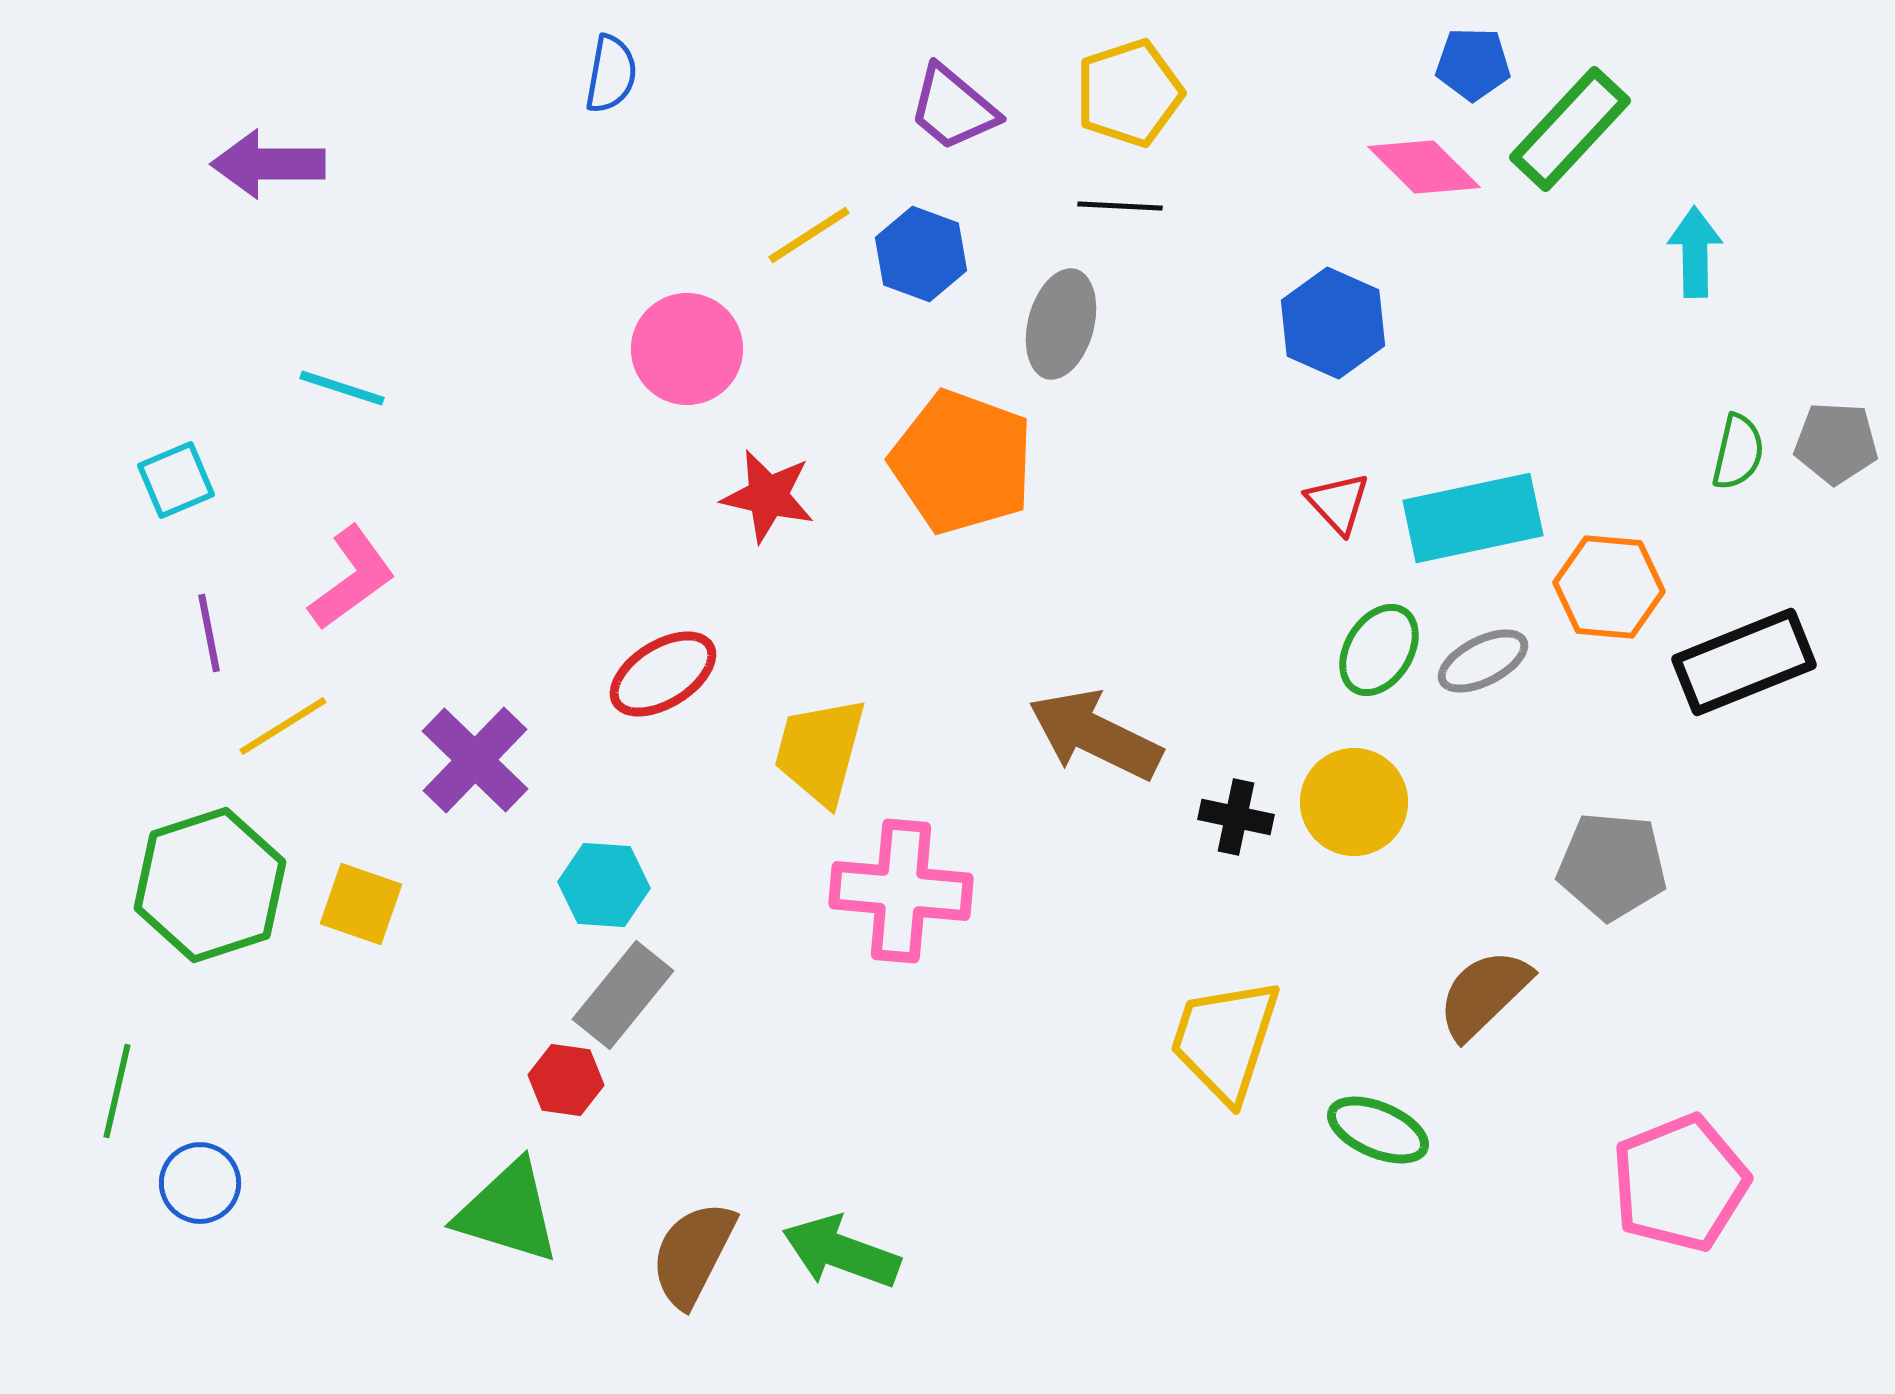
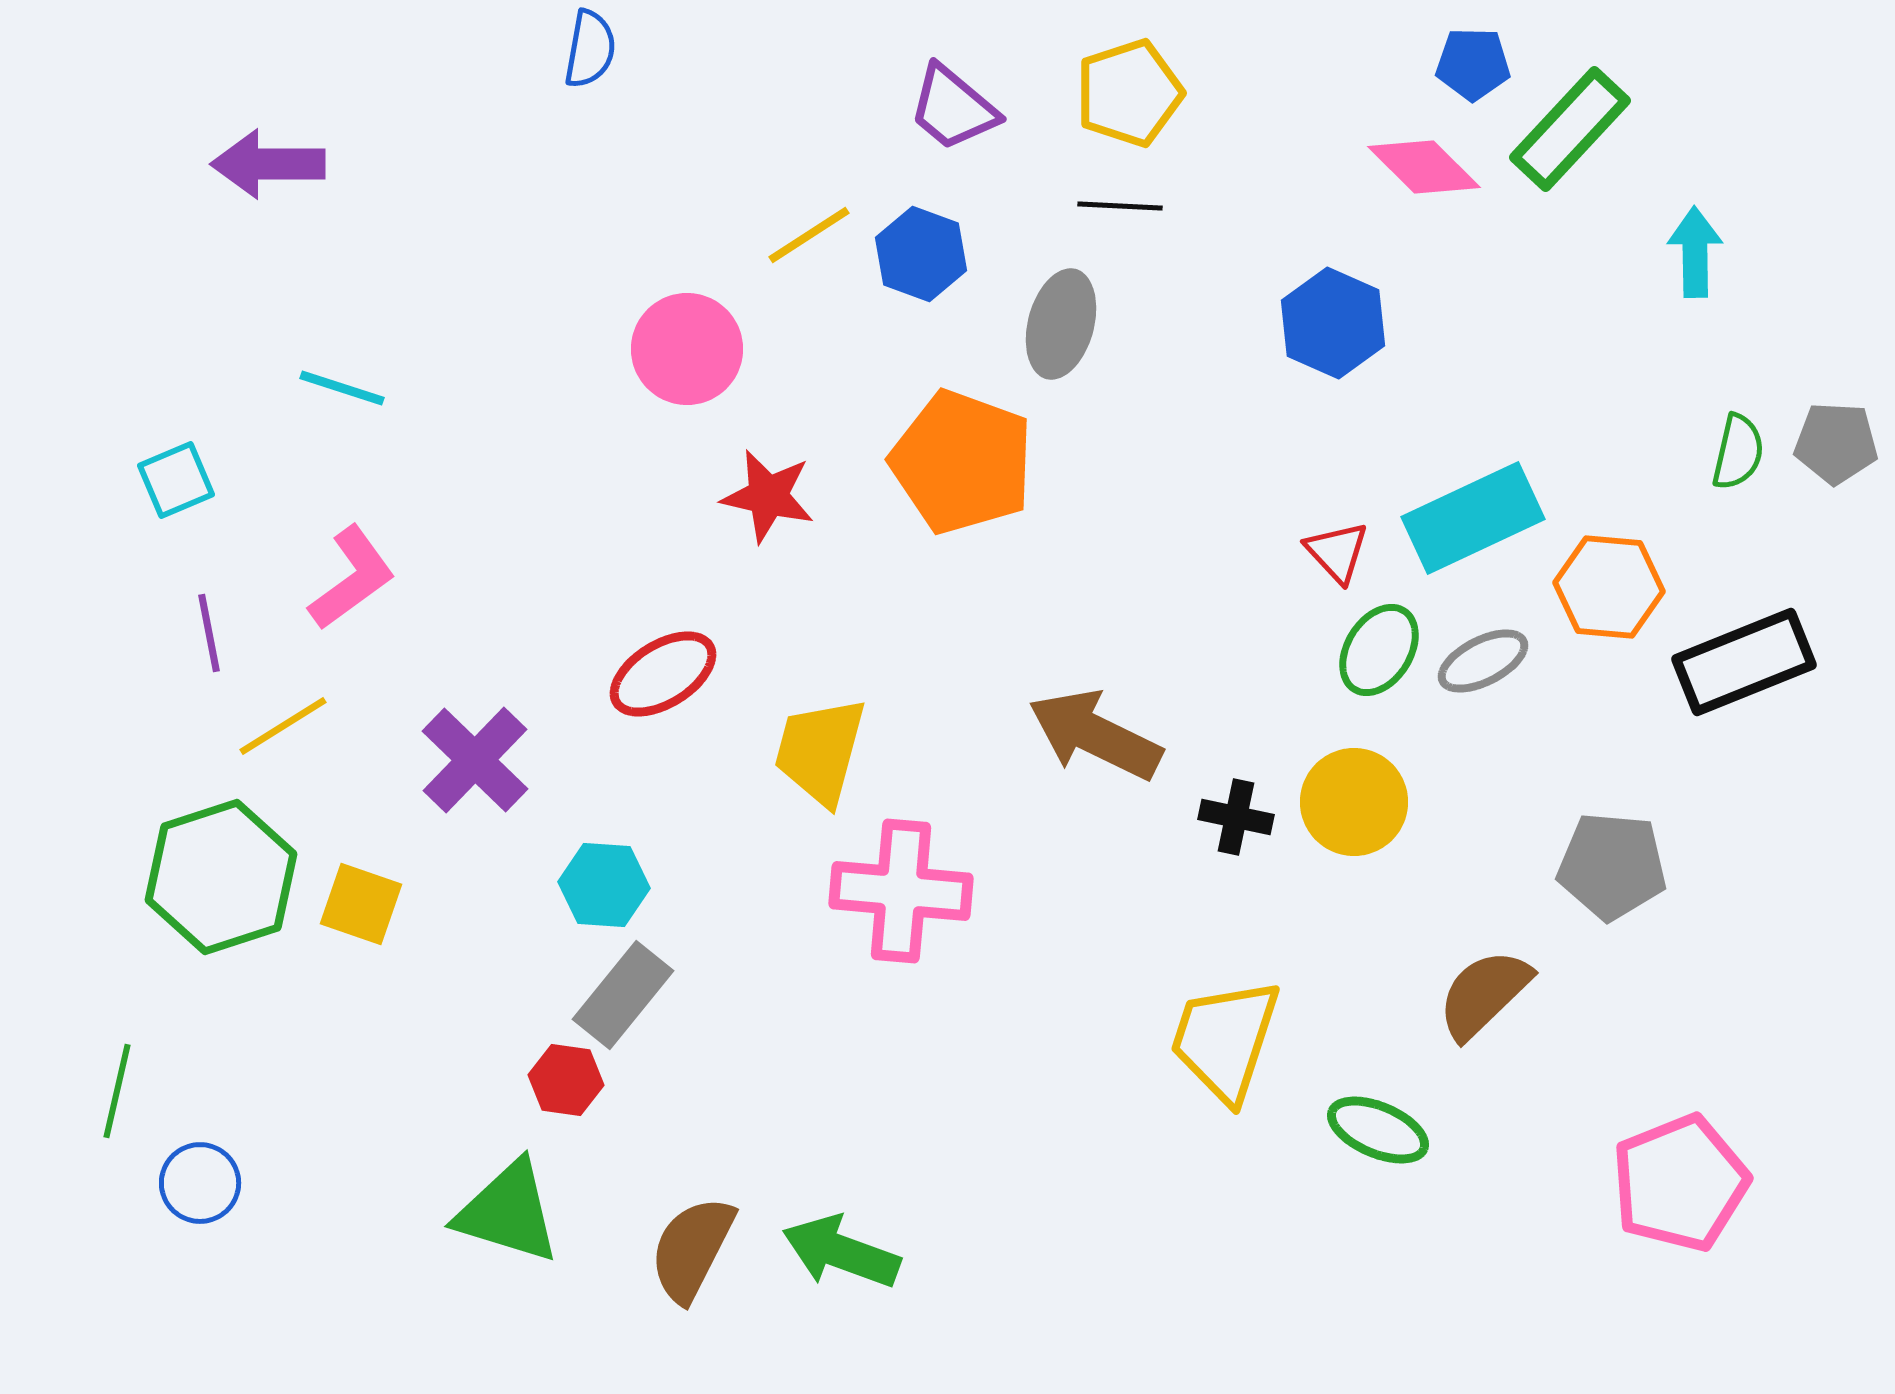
blue semicircle at (611, 74): moved 21 px left, 25 px up
red triangle at (1338, 503): moved 1 px left, 49 px down
cyan rectangle at (1473, 518): rotated 13 degrees counterclockwise
green hexagon at (210, 885): moved 11 px right, 8 px up
brown semicircle at (693, 1254): moved 1 px left, 5 px up
